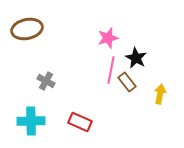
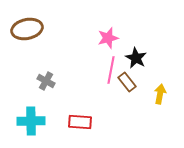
red rectangle: rotated 20 degrees counterclockwise
